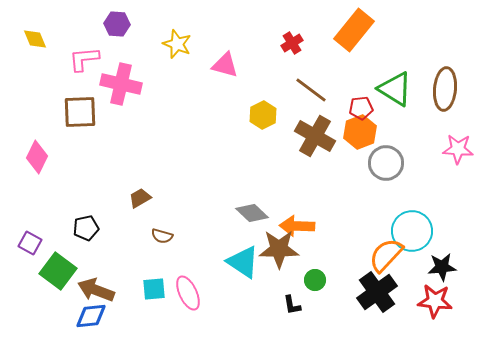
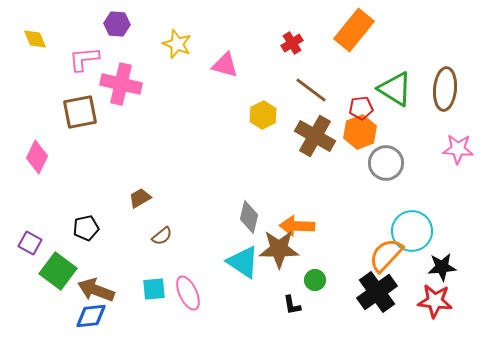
brown square: rotated 9 degrees counterclockwise
gray diamond: moved 3 px left, 4 px down; rotated 60 degrees clockwise
brown semicircle: rotated 55 degrees counterclockwise
